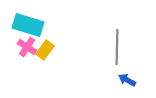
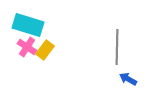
blue arrow: moved 1 px right, 1 px up
